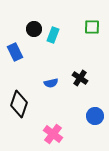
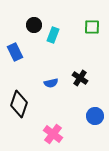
black circle: moved 4 px up
